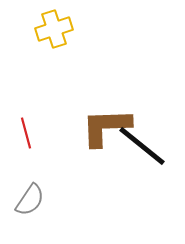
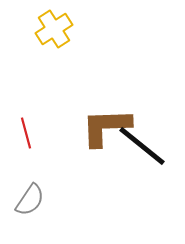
yellow cross: rotated 15 degrees counterclockwise
